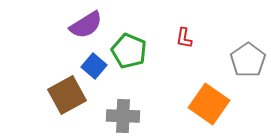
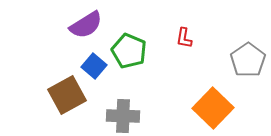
orange square: moved 4 px right, 4 px down; rotated 9 degrees clockwise
